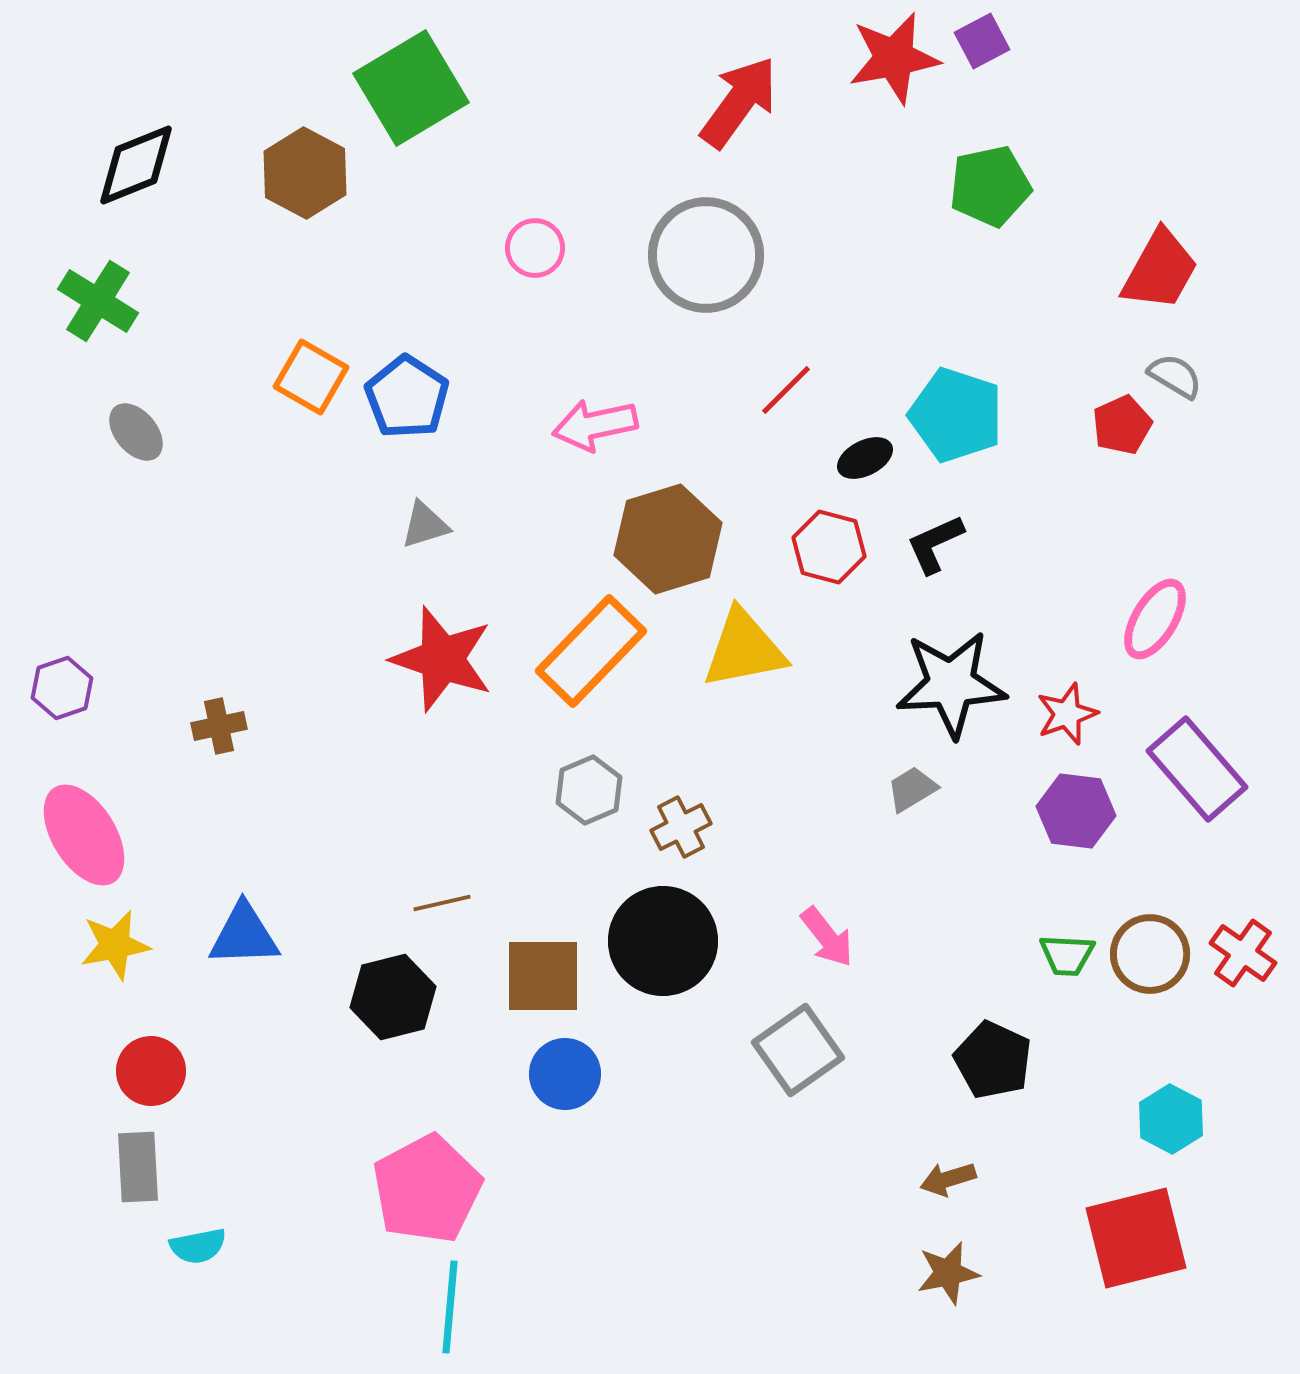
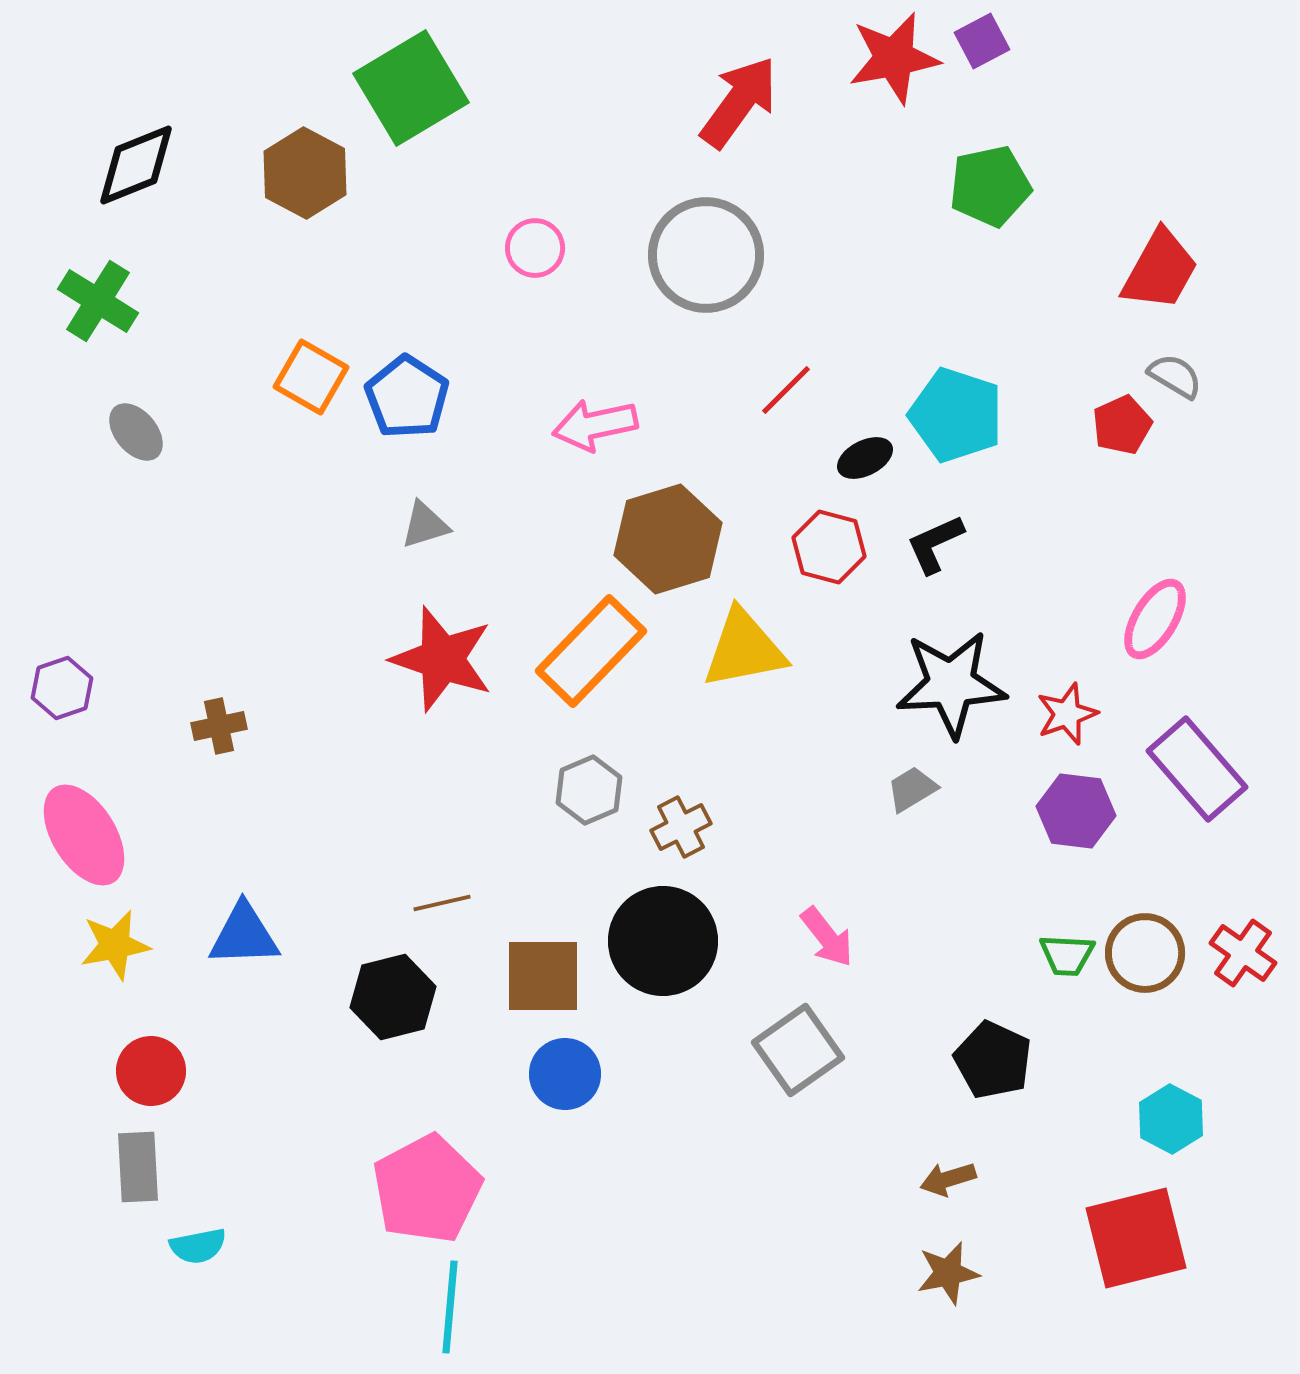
brown circle at (1150, 954): moved 5 px left, 1 px up
